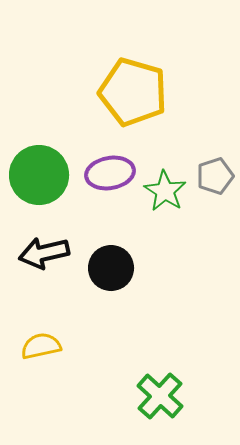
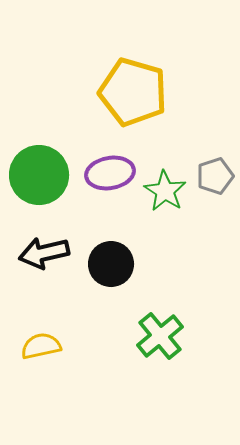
black circle: moved 4 px up
green cross: moved 60 px up; rotated 9 degrees clockwise
